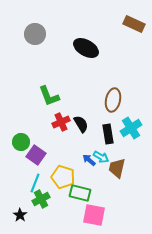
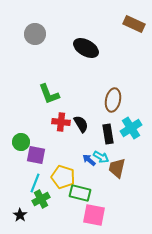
green L-shape: moved 2 px up
red cross: rotated 30 degrees clockwise
purple square: rotated 24 degrees counterclockwise
